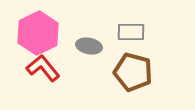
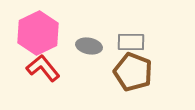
gray rectangle: moved 10 px down
brown pentagon: rotated 6 degrees clockwise
